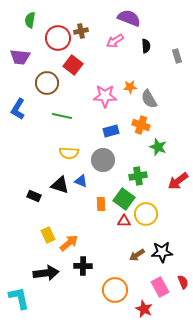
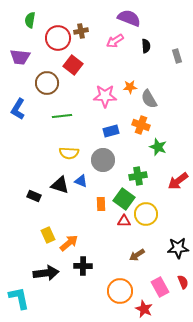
green line: rotated 18 degrees counterclockwise
black star: moved 16 px right, 4 px up
orange circle: moved 5 px right, 1 px down
